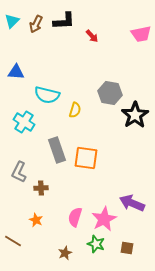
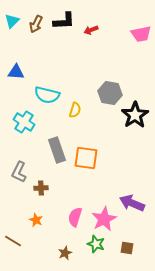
red arrow: moved 1 px left, 6 px up; rotated 112 degrees clockwise
